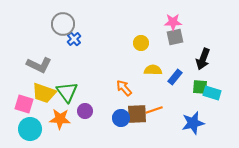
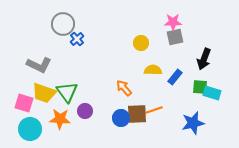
blue cross: moved 3 px right
black arrow: moved 1 px right
pink square: moved 1 px up
